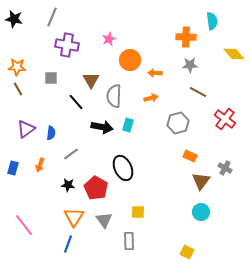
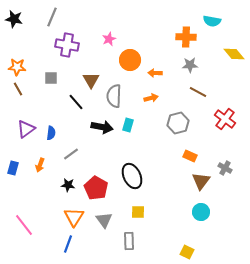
cyan semicircle at (212, 21): rotated 108 degrees clockwise
black ellipse at (123, 168): moved 9 px right, 8 px down
